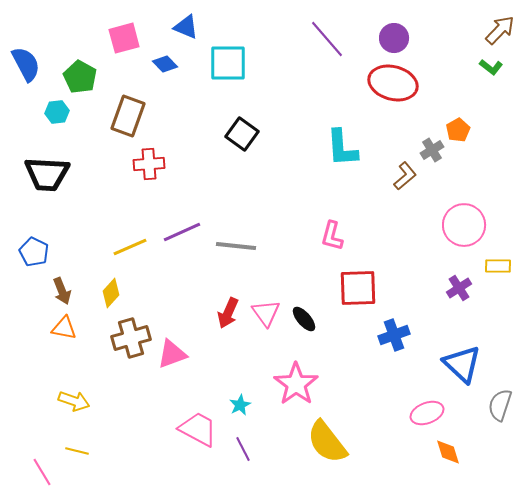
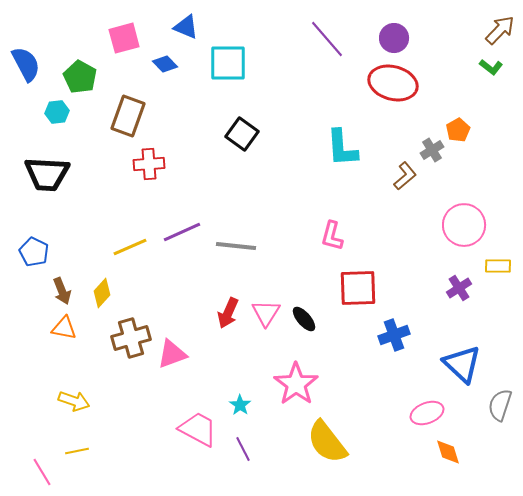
yellow diamond at (111, 293): moved 9 px left
pink triangle at (266, 313): rotated 8 degrees clockwise
cyan star at (240, 405): rotated 10 degrees counterclockwise
yellow line at (77, 451): rotated 25 degrees counterclockwise
